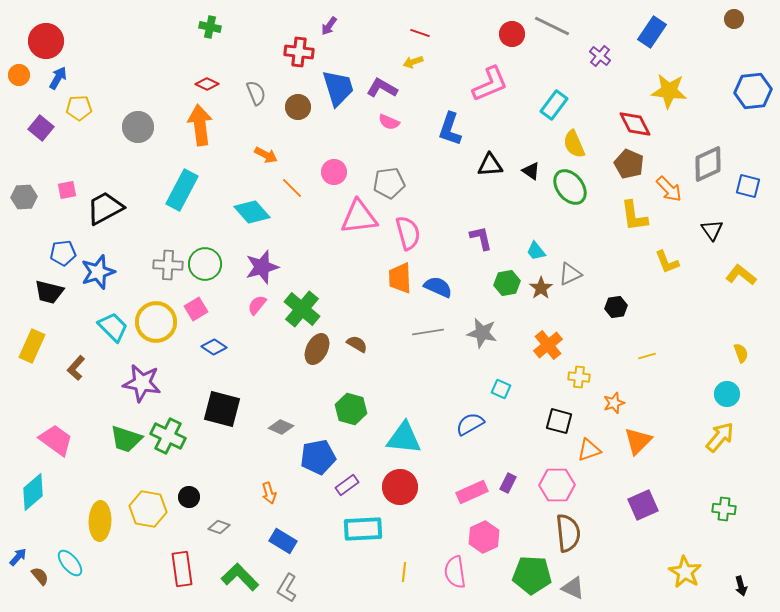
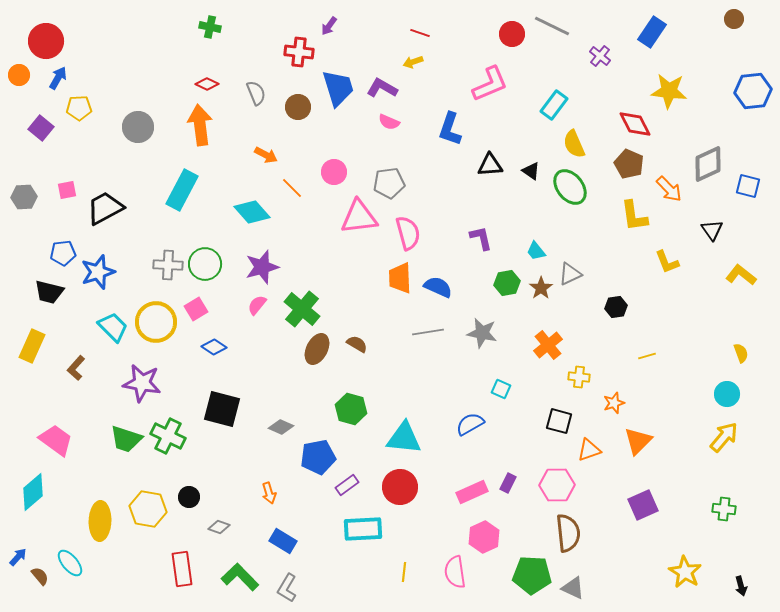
yellow arrow at (720, 437): moved 4 px right
